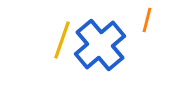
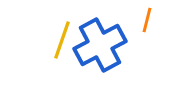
blue cross: rotated 12 degrees clockwise
